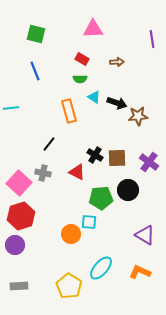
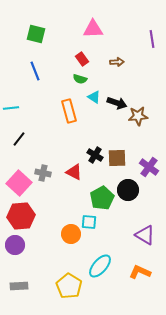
red rectangle: rotated 24 degrees clockwise
green semicircle: rotated 16 degrees clockwise
black line: moved 30 px left, 5 px up
purple cross: moved 5 px down
red triangle: moved 3 px left
green pentagon: moved 1 px right; rotated 25 degrees counterclockwise
red hexagon: rotated 12 degrees clockwise
cyan ellipse: moved 1 px left, 2 px up
